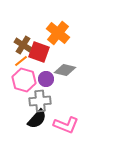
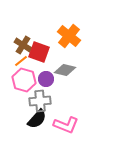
orange cross: moved 11 px right, 3 px down
